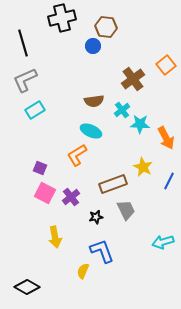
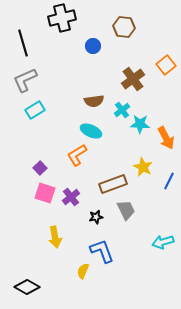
brown hexagon: moved 18 px right
purple square: rotated 24 degrees clockwise
pink square: rotated 10 degrees counterclockwise
